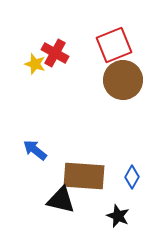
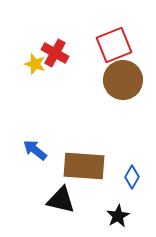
brown rectangle: moved 10 px up
black star: rotated 20 degrees clockwise
